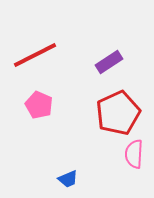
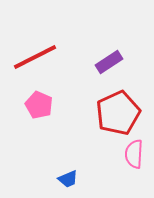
red line: moved 2 px down
